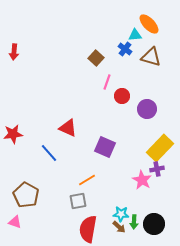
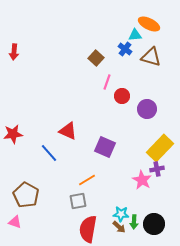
orange ellipse: rotated 20 degrees counterclockwise
red triangle: moved 3 px down
